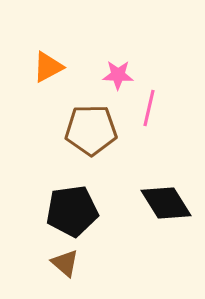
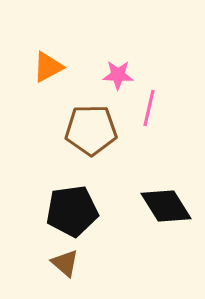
black diamond: moved 3 px down
